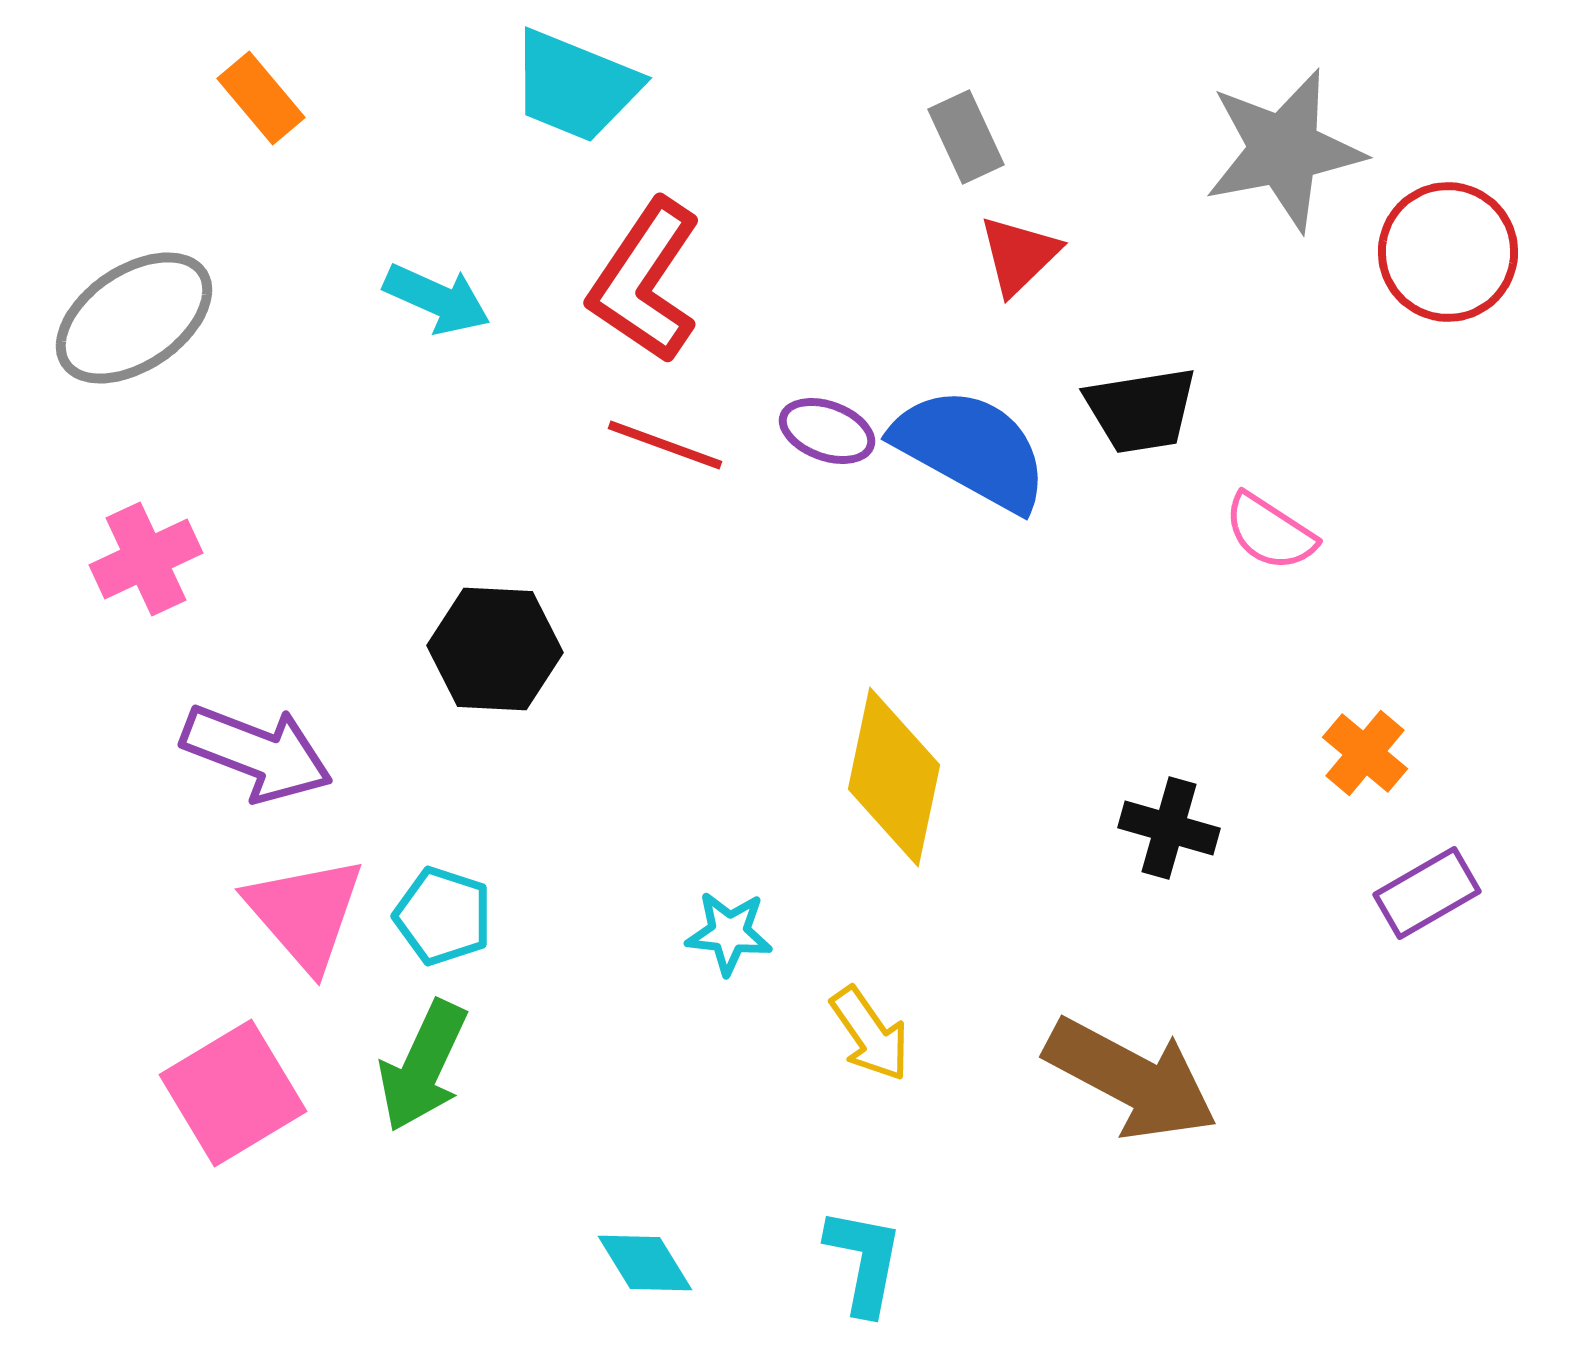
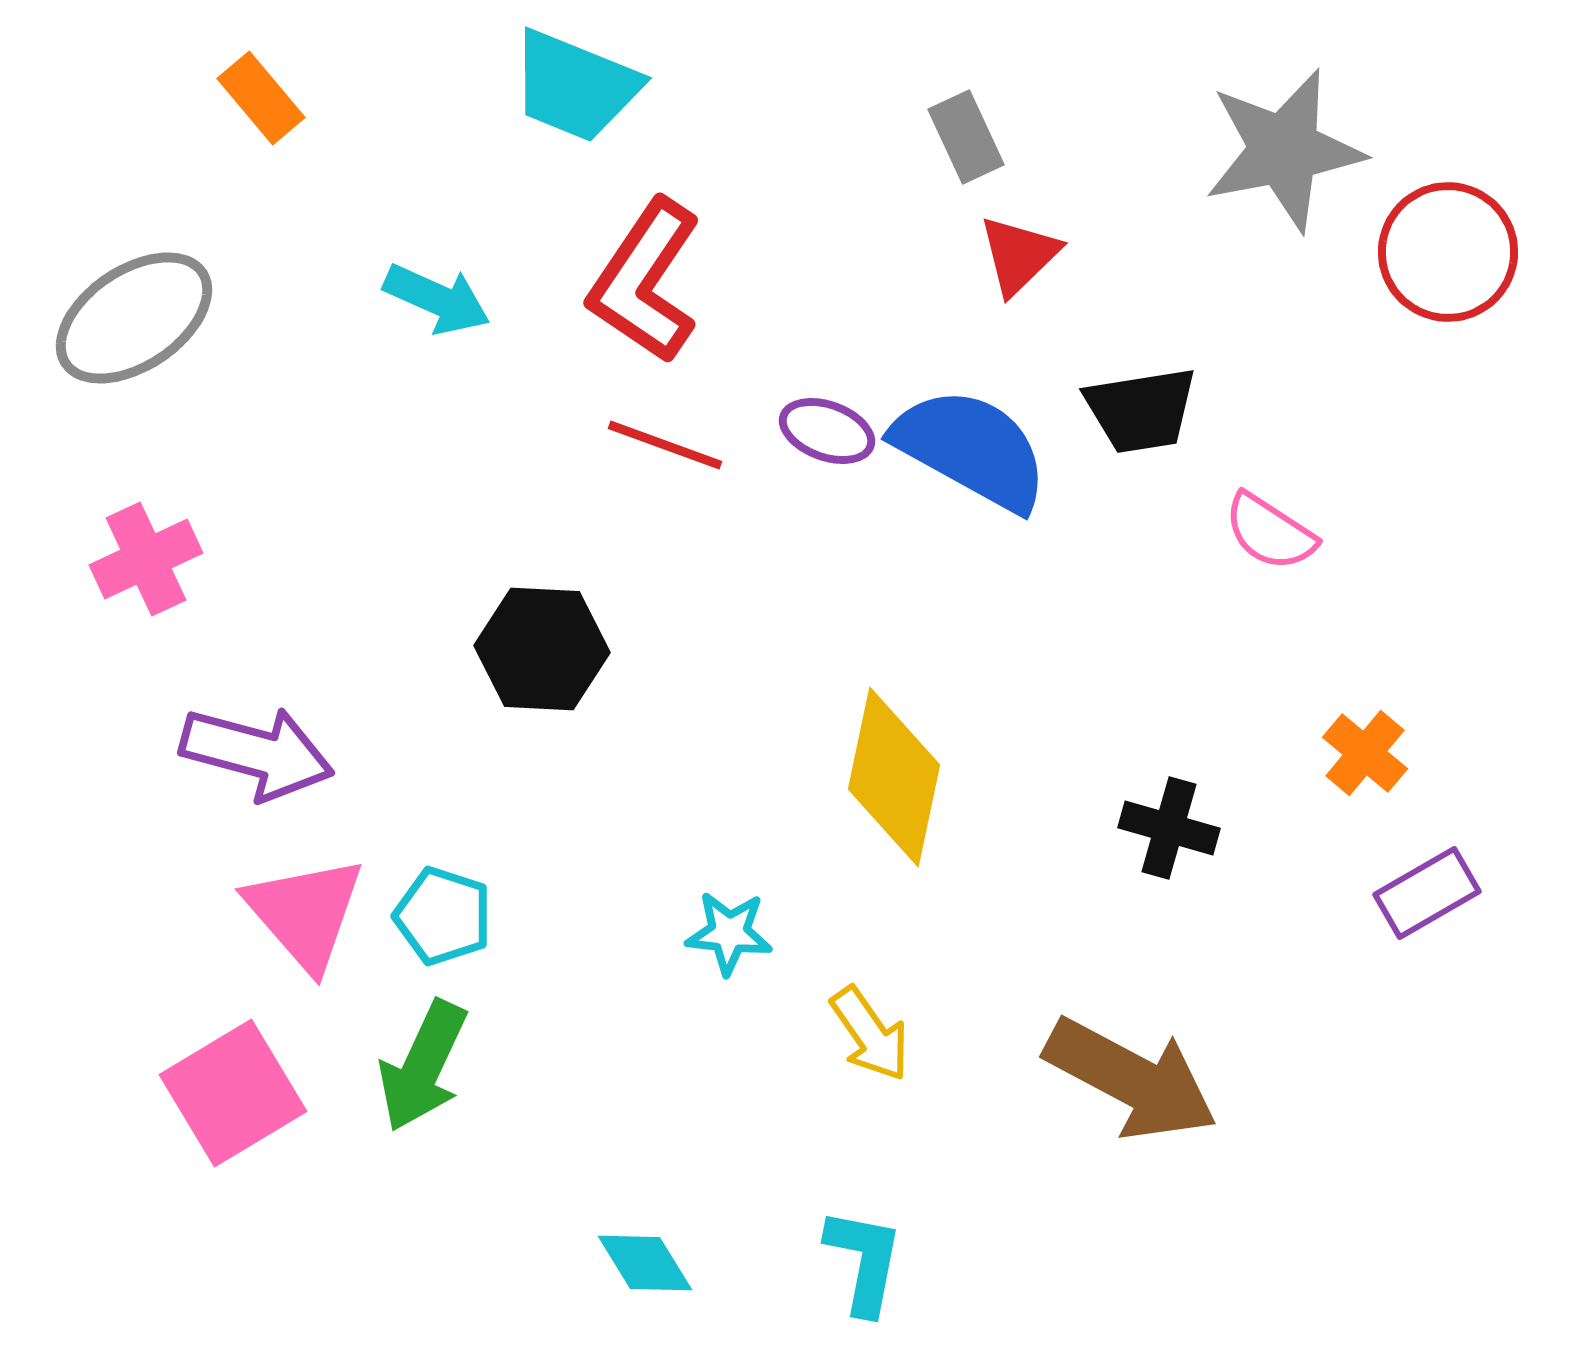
black hexagon: moved 47 px right
purple arrow: rotated 6 degrees counterclockwise
